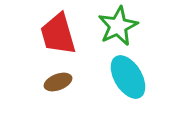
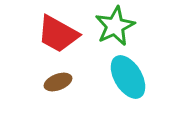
green star: moved 3 px left
red trapezoid: rotated 45 degrees counterclockwise
